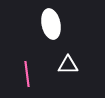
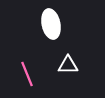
pink line: rotated 15 degrees counterclockwise
